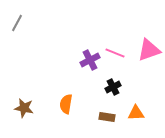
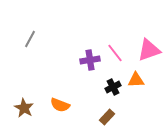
gray line: moved 13 px right, 16 px down
pink line: rotated 30 degrees clockwise
purple cross: rotated 18 degrees clockwise
orange semicircle: moved 6 px left, 1 px down; rotated 78 degrees counterclockwise
brown star: rotated 18 degrees clockwise
orange triangle: moved 33 px up
brown rectangle: rotated 56 degrees counterclockwise
